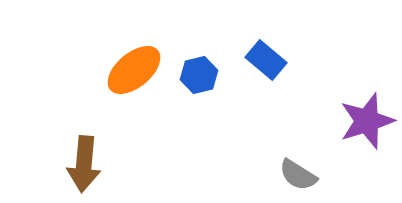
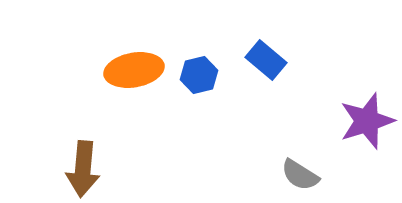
orange ellipse: rotated 30 degrees clockwise
brown arrow: moved 1 px left, 5 px down
gray semicircle: moved 2 px right
